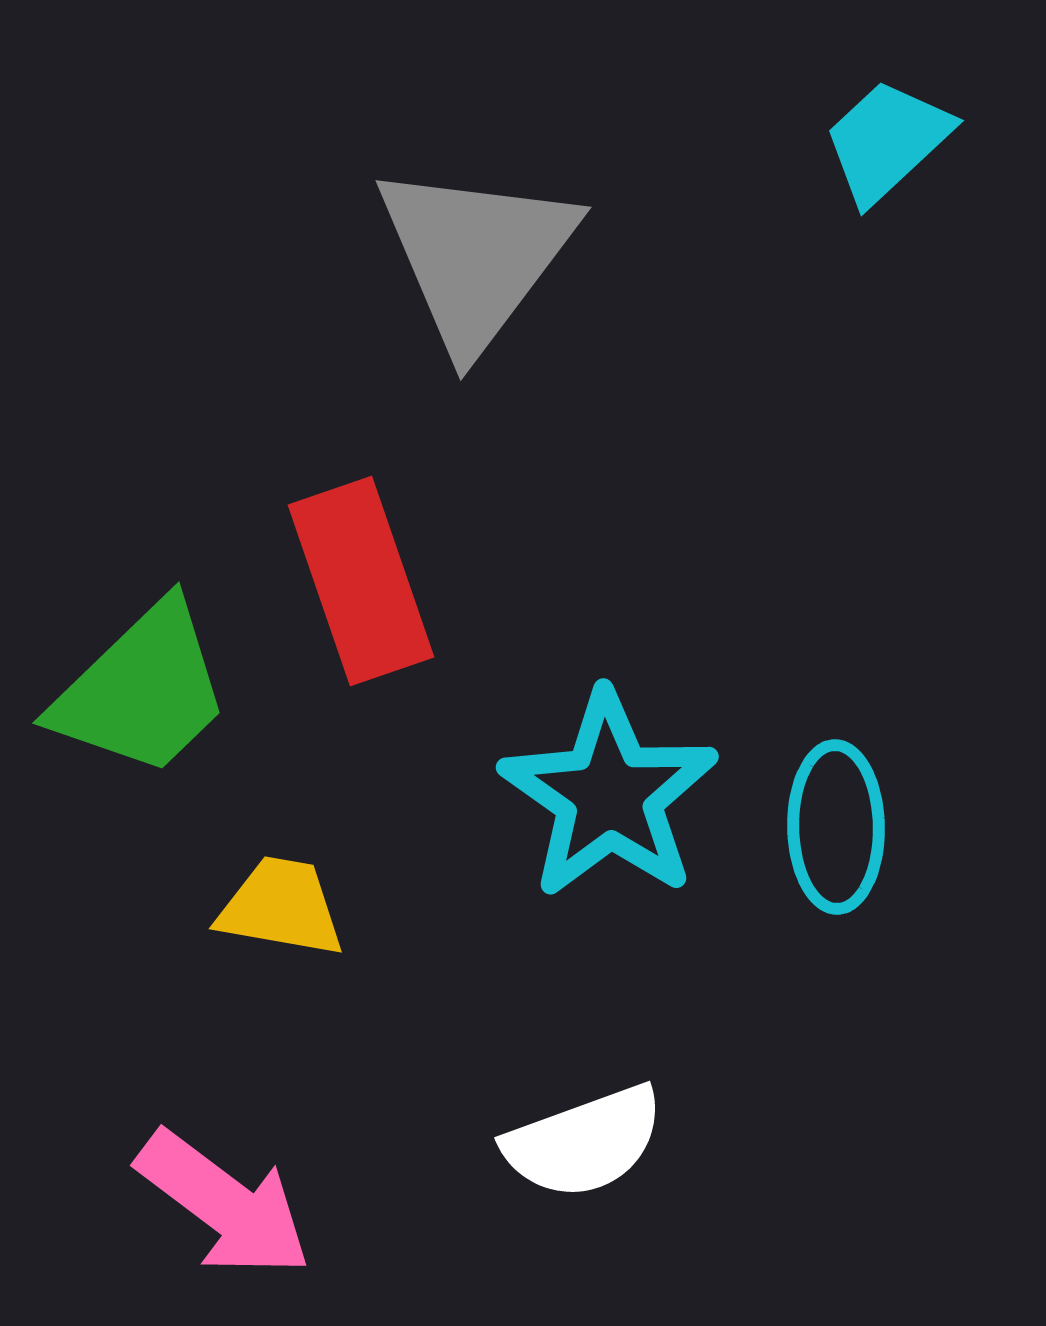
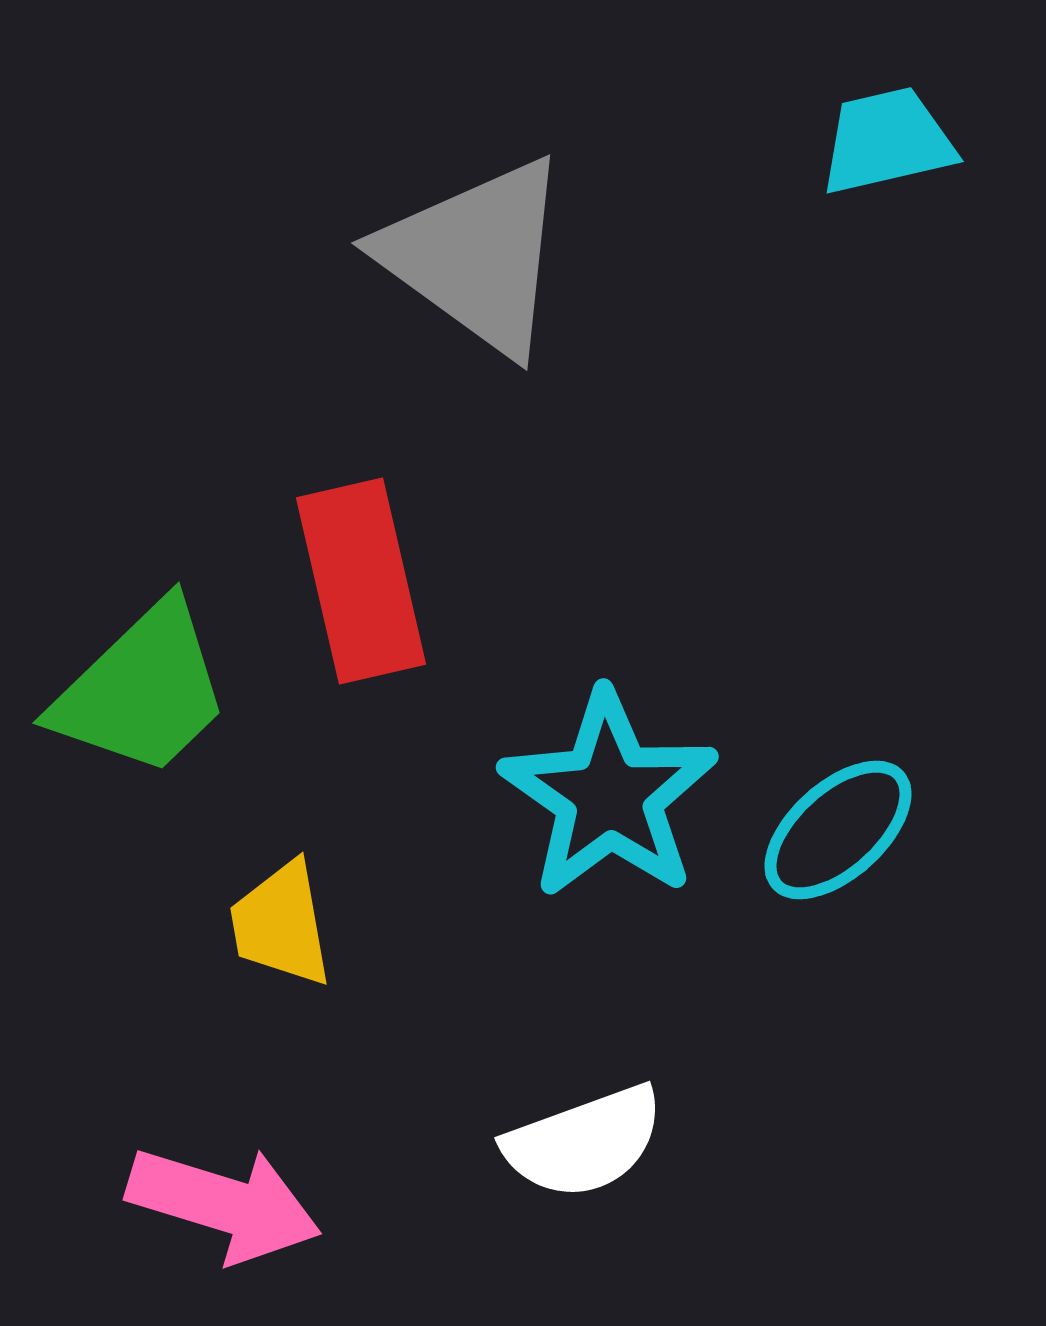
cyan trapezoid: rotated 30 degrees clockwise
gray triangle: rotated 31 degrees counterclockwise
red rectangle: rotated 6 degrees clockwise
cyan ellipse: moved 2 px right, 3 px down; rotated 49 degrees clockwise
yellow trapezoid: moved 17 px down; rotated 110 degrees counterclockwise
pink arrow: rotated 20 degrees counterclockwise
